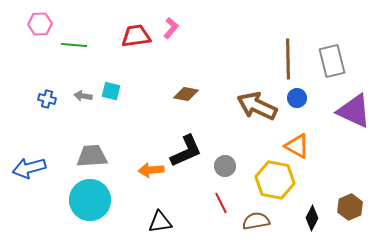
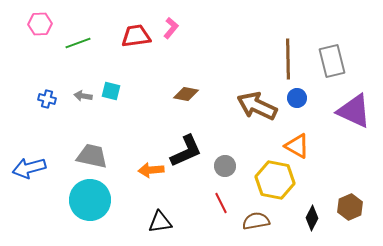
green line: moved 4 px right, 2 px up; rotated 25 degrees counterclockwise
gray trapezoid: rotated 16 degrees clockwise
